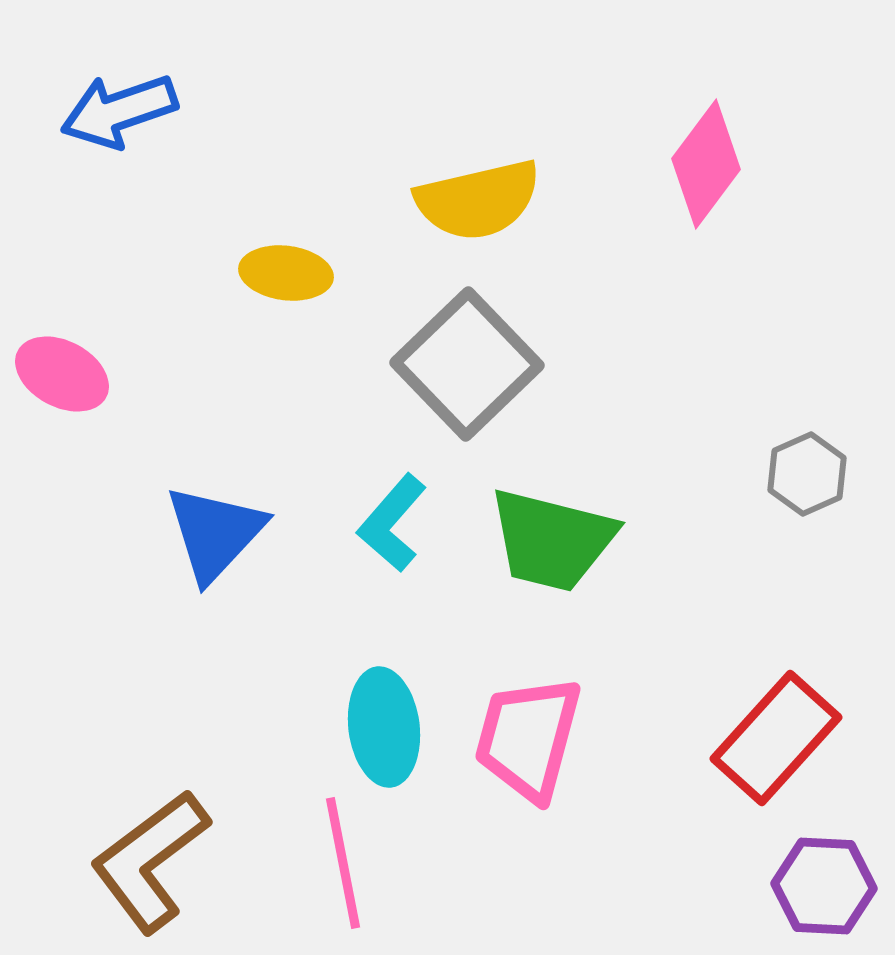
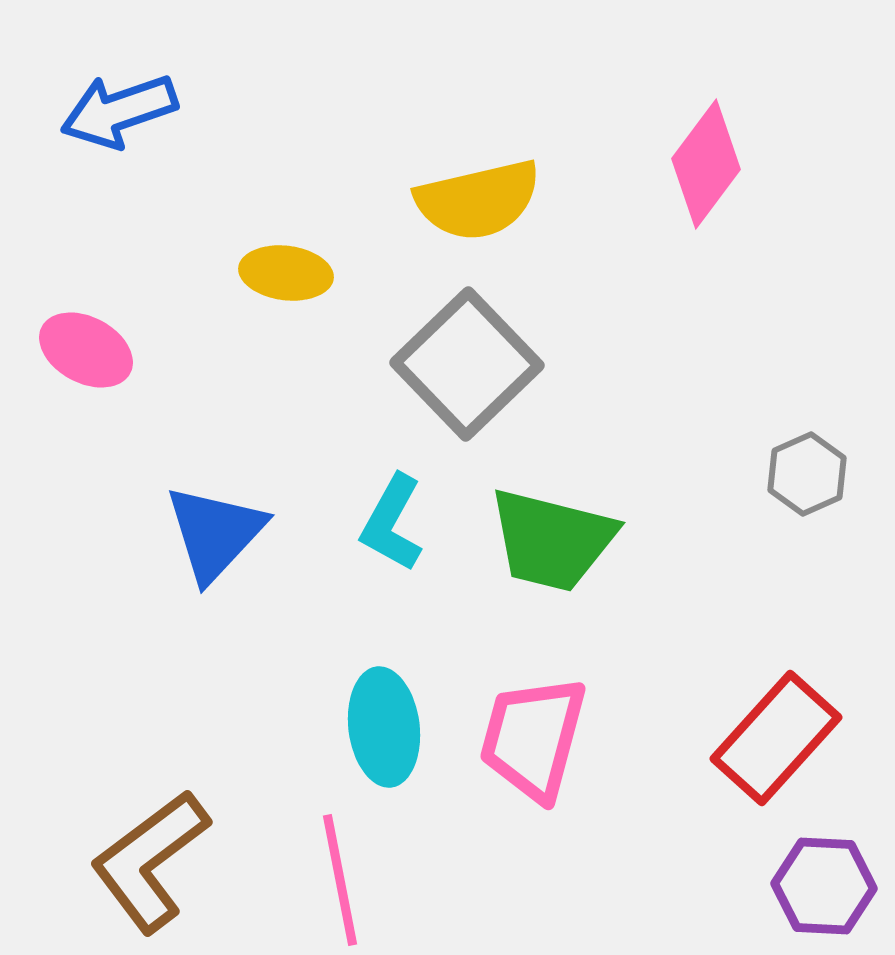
pink ellipse: moved 24 px right, 24 px up
cyan L-shape: rotated 12 degrees counterclockwise
pink trapezoid: moved 5 px right
pink line: moved 3 px left, 17 px down
